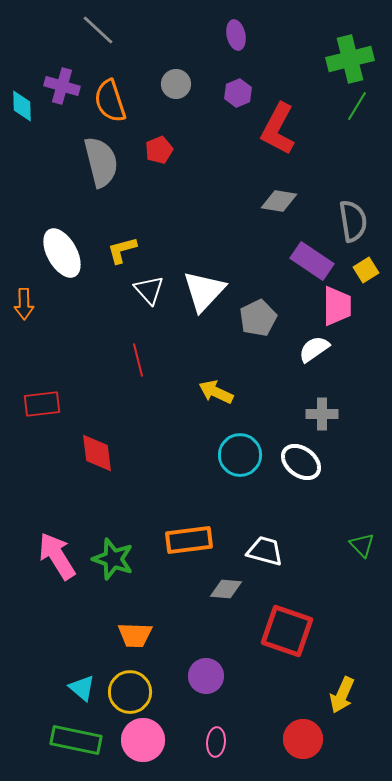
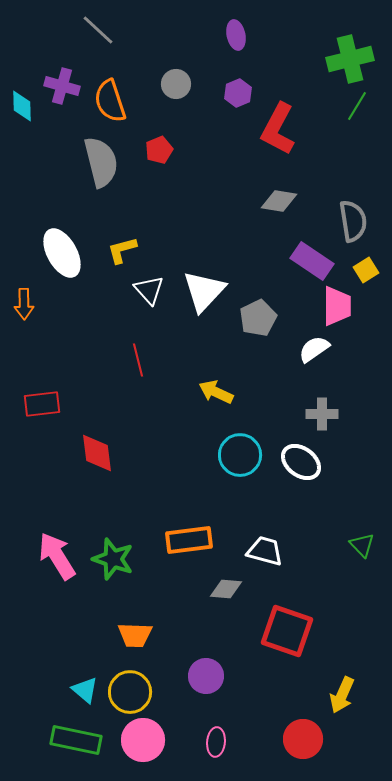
cyan triangle at (82, 688): moved 3 px right, 2 px down
